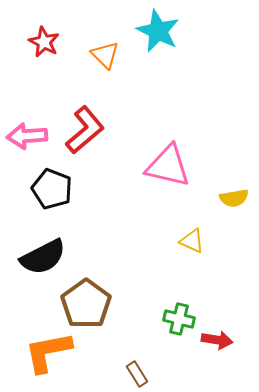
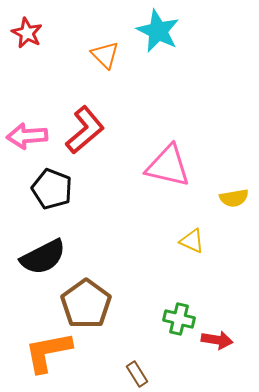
red star: moved 17 px left, 9 px up
